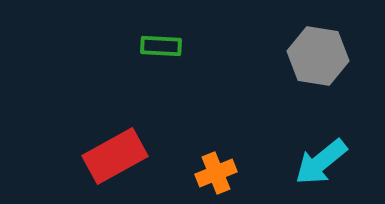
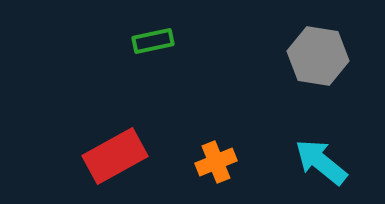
green rectangle: moved 8 px left, 5 px up; rotated 15 degrees counterclockwise
cyan arrow: rotated 78 degrees clockwise
orange cross: moved 11 px up
